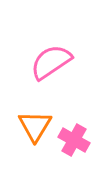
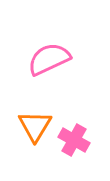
pink semicircle: moved 2 px left, 3 px up; rotated 9 degrees clockwise
